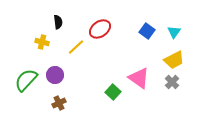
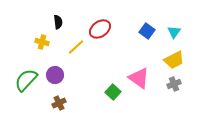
gray cross: moved 2 px right, 2 px down; rotated 24 degrees clockwise
